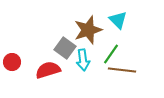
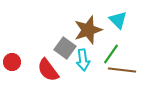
red semicircle: rotated 110 degrees counterclockwise
